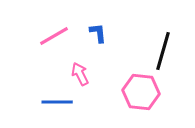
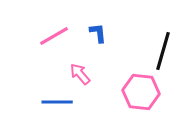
pink arrow: rotated 15 degrees counterclockwise
